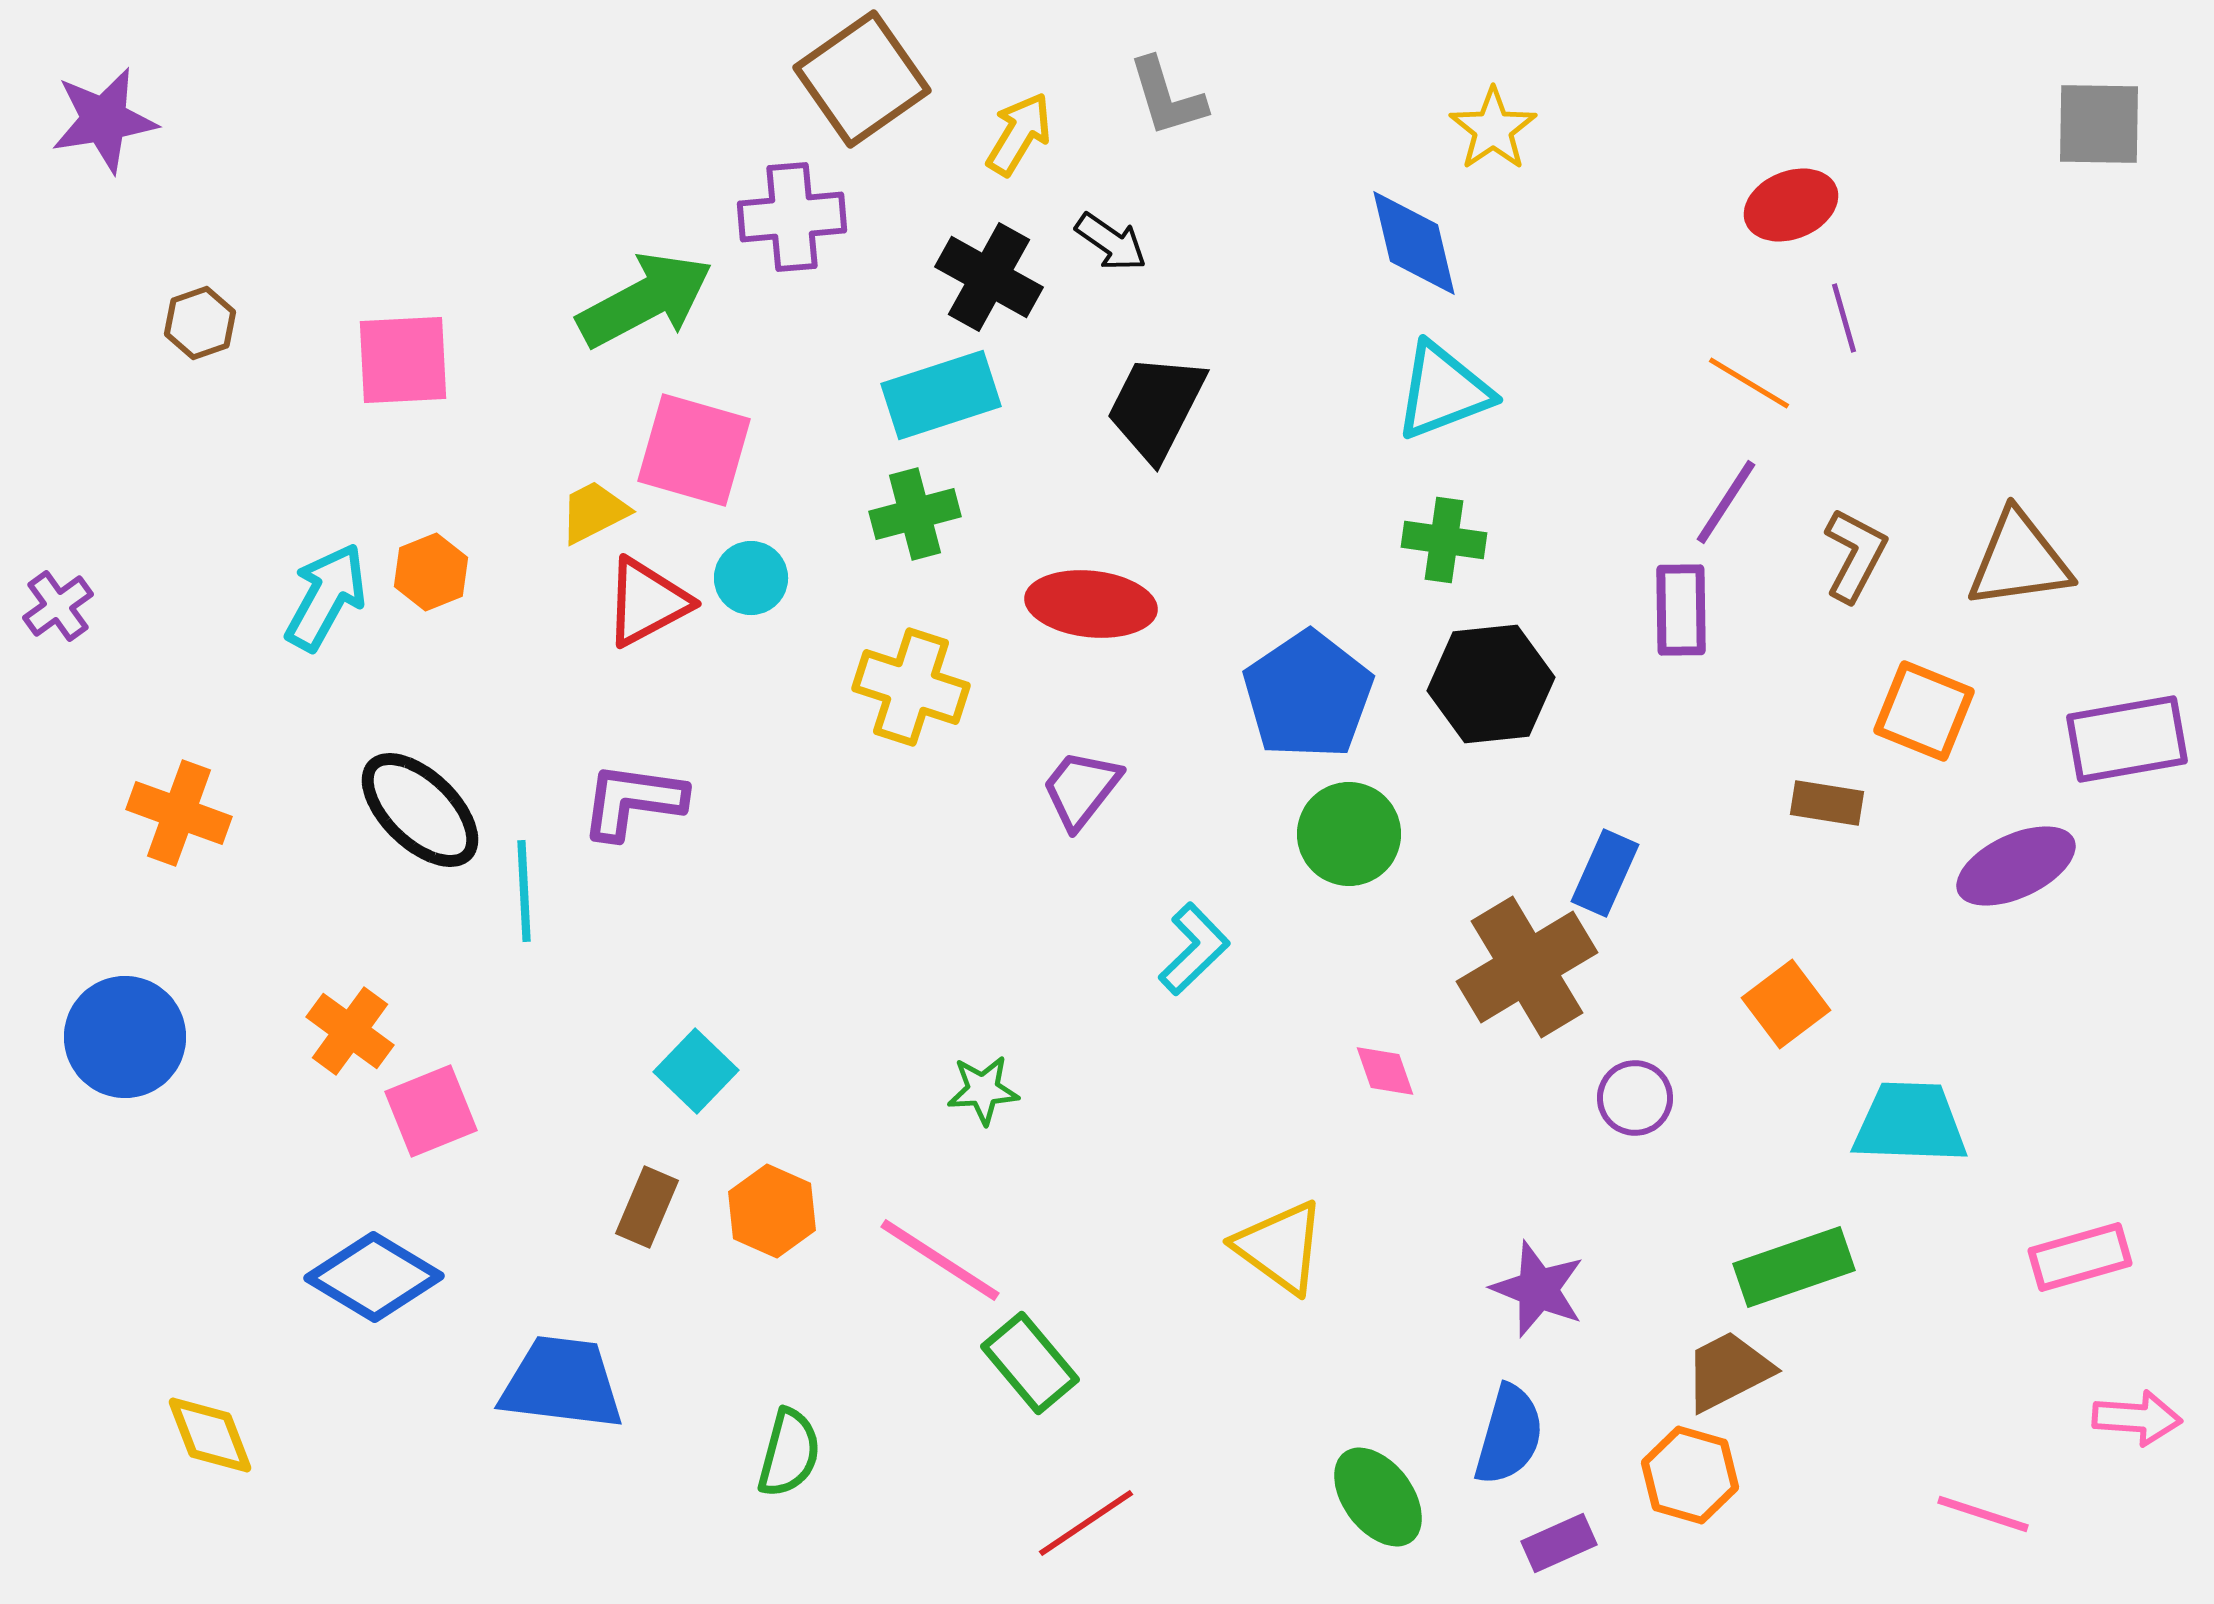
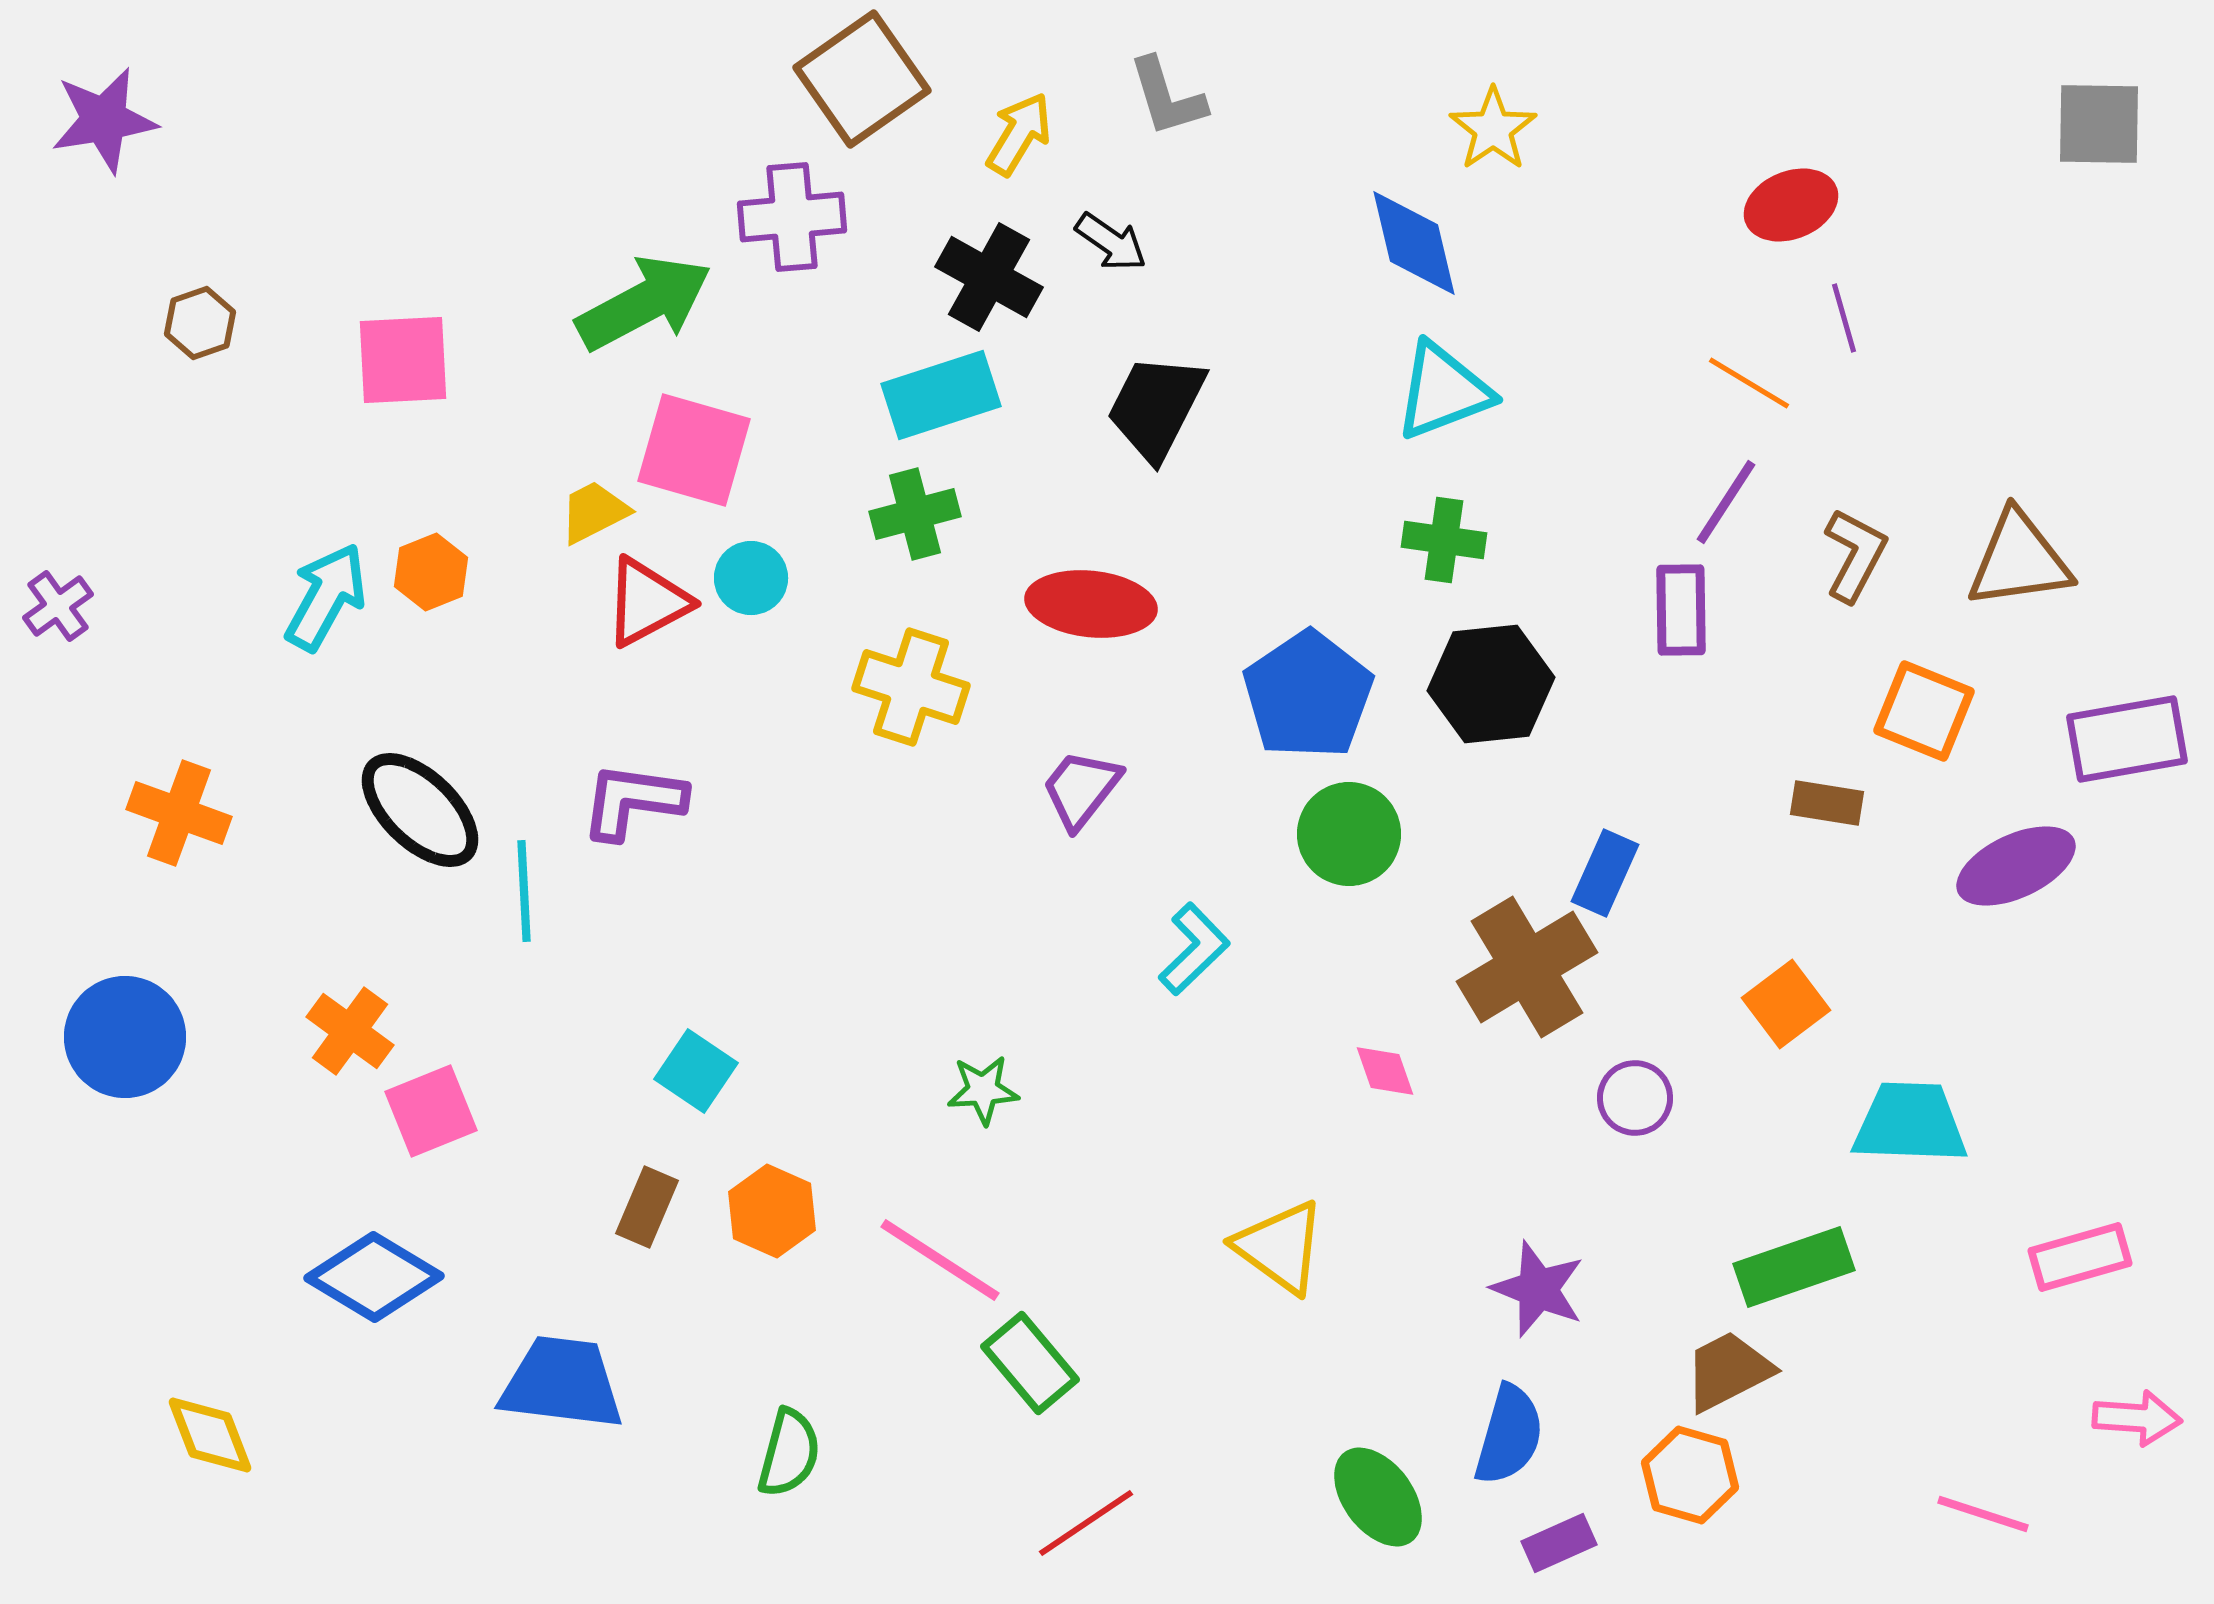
green arrow at (645, 300): moved 1 px left, 3 px down
cyan square at (696, 1071): rotated 10 degrees counterclockwise
